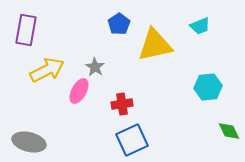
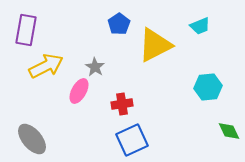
yellow triangle: rotated 15 degrees counterclockwise
yellow arrow: moved 1 px left, 4 px up
gray ellipse: moved 3 px right, 3 px up; rotated 36 degrees clockwise
